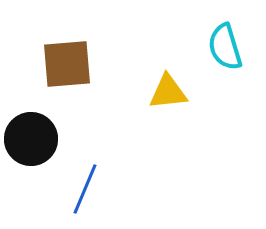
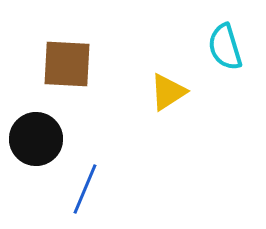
brown square: rotated 8 degrees clockwise
yellow triangle: rotated 27 degrees counterclockwise
black circle: moved 5 px right
